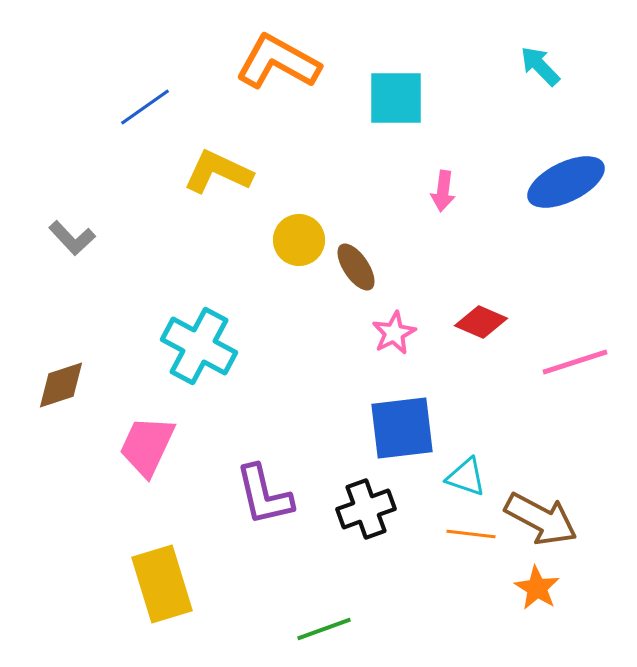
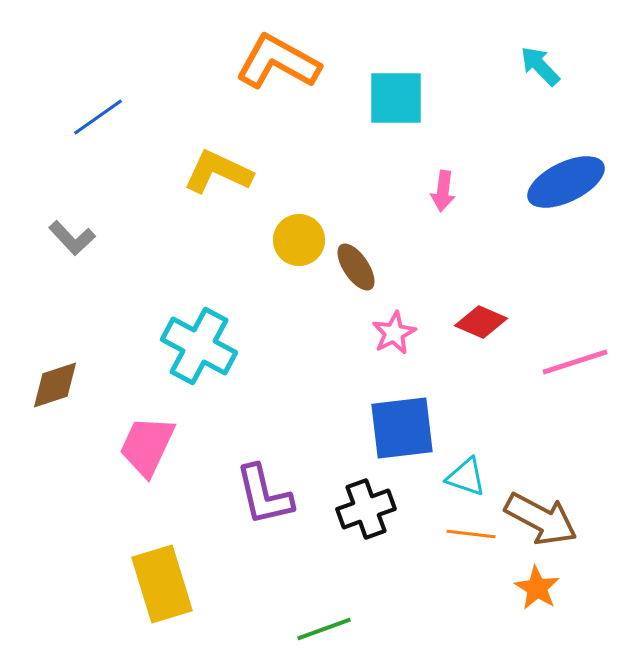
blue line: moved 47 px left, 10 px down
brown diamond: moved 6 px left
